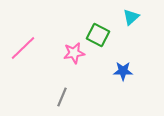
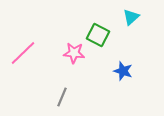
pink line: moved 5 px down
pink star: rotated 15 degrees clockwise
blue star: rotated 18 degrees clockwise
